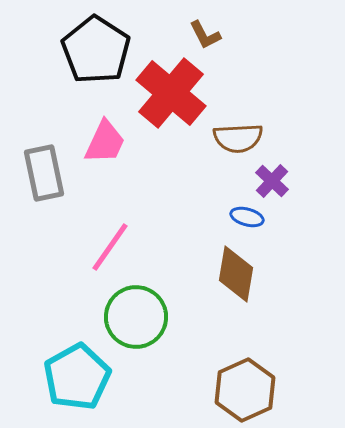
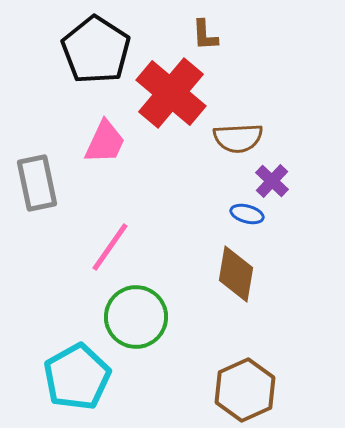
brown L-shape: rotated 24 degrees clockwise
gray rectangle: moved 7 px left, 10 px down
blue ellipse: moved 3 px up
